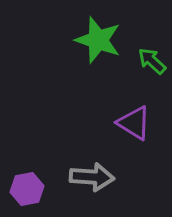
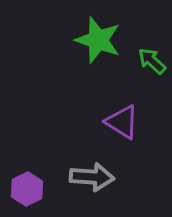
purple triangle: moved 12 px left, 1 px up
purple hexagon: rotated 16 degrees counterclockwise
